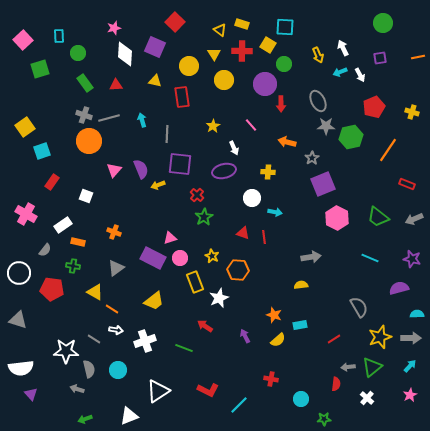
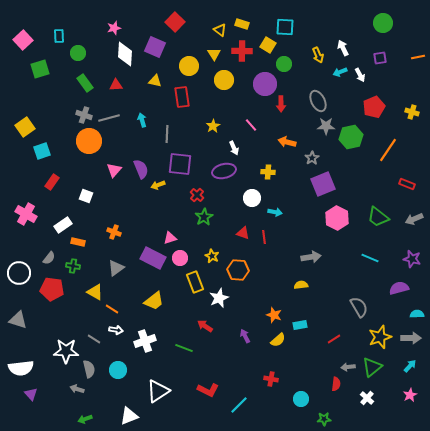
gray semicircle at (45, 250): moved 4 px right, 8 px down
